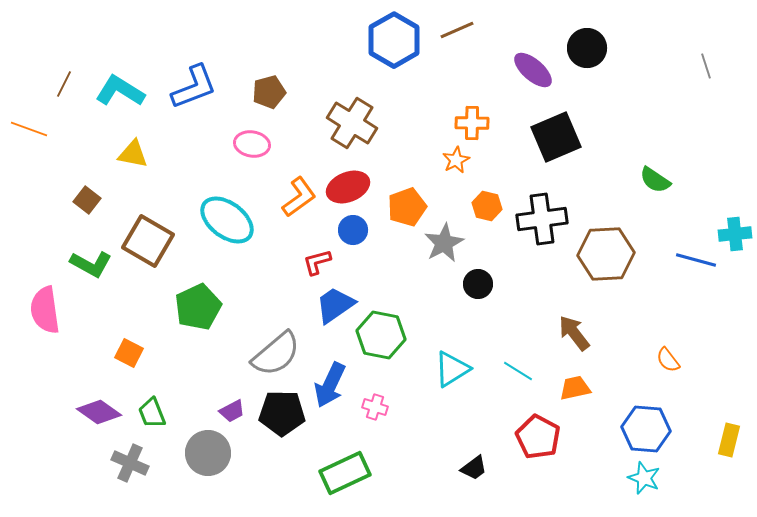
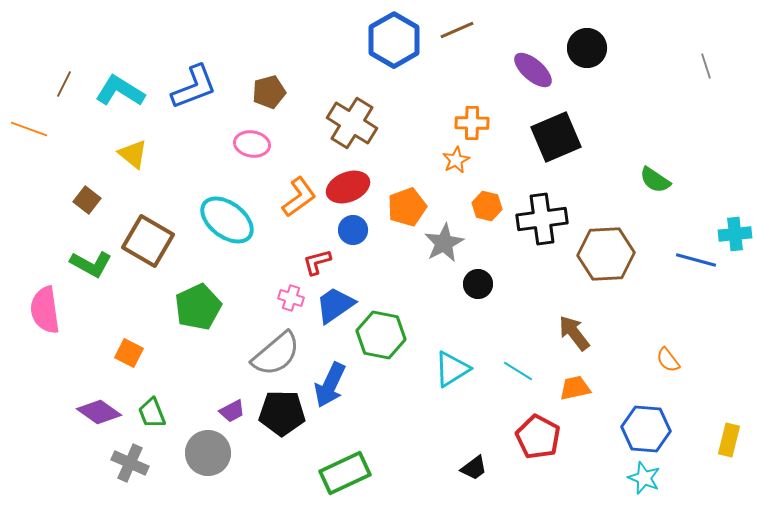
yellow triangle at (133, 154): rotated 28 degrees clockwise
pink cross at (375, 407): moved 84 px left, 109 px up
